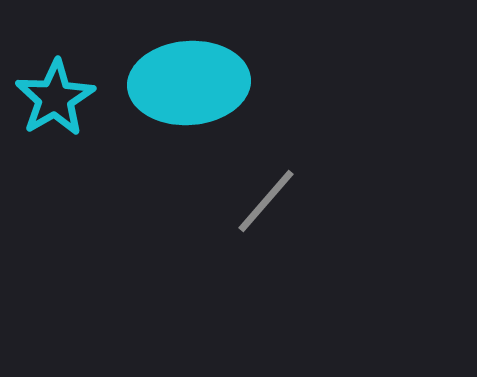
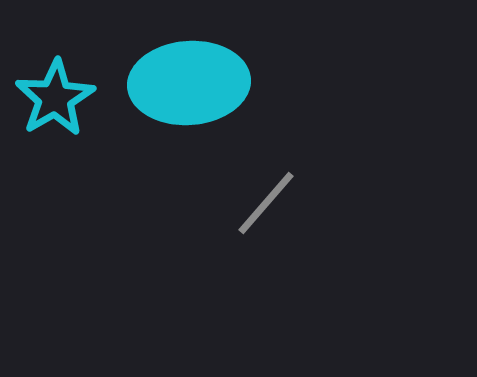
gray line: moved 2 px down
